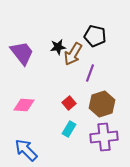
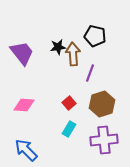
brown arrow: rotated 145 degrees clockwise
purple cross: moved 3 px down
